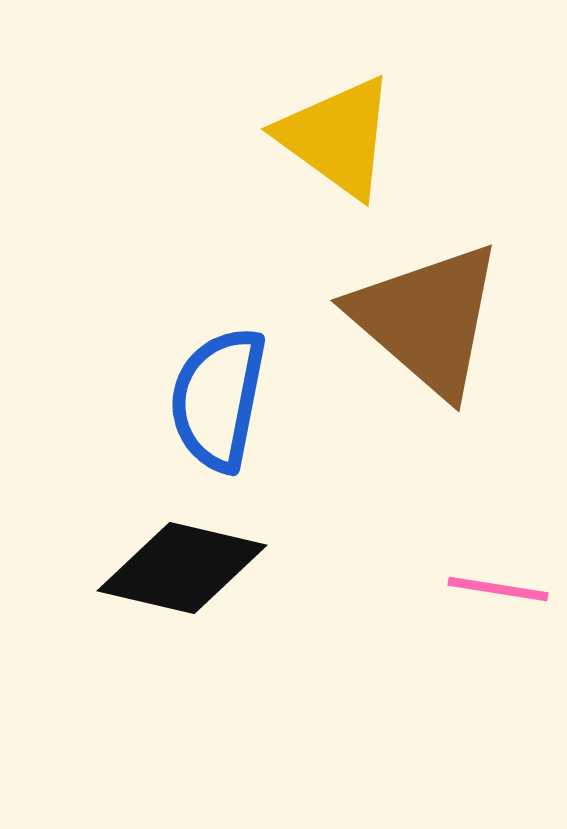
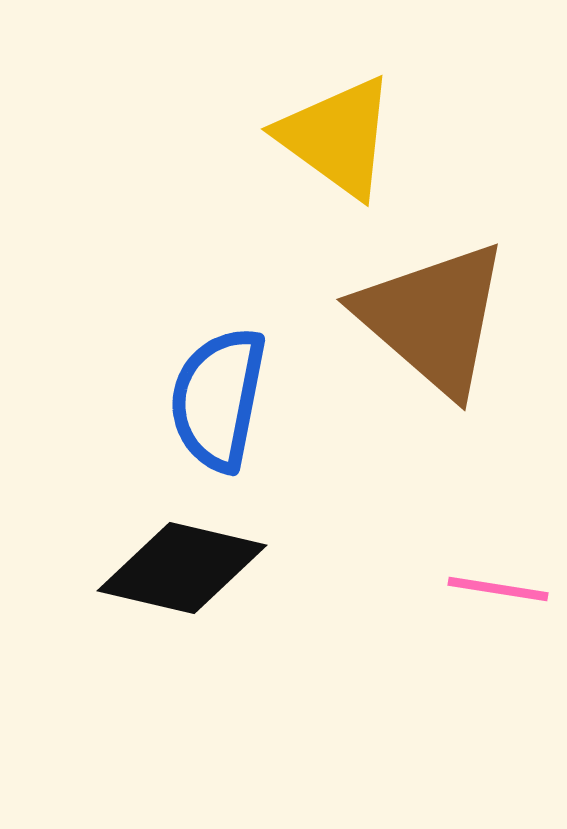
brown triangle: moved 6 px right, 1 px up
